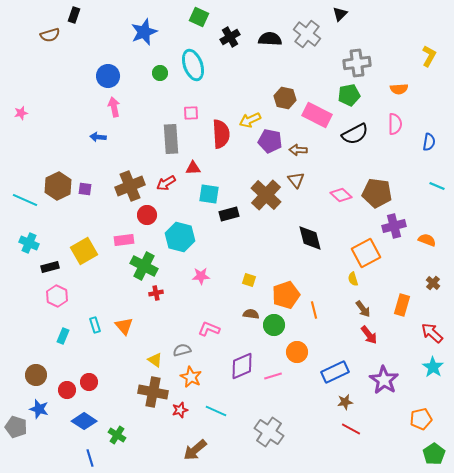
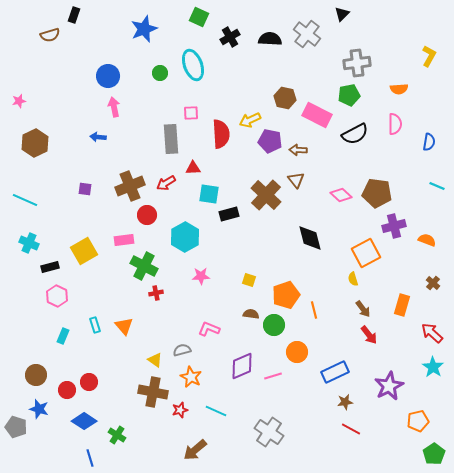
black triangle at (340, 14): moved 2 px right
blue star at (144, 32): moved 3 px up
pink star at (21, 113): moved 2 px left, 12 px up
brown hexagon at (58, 186): moved 23 px left, 43 px up
cyan hexagon at (180, 237): moved 5 px right; rotated 16 degrees clockwise
purple star at (384, 380): moved 5 px right, 6 px down; rotated 12 degrees clockwise
orange pentagon at (421, 419): moved 3 px left, 2 px down
